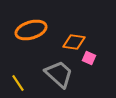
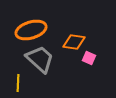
gray trapezoid: moved 19 px left, 15 px up
yellow line: rotated 36 degrees clockwise
